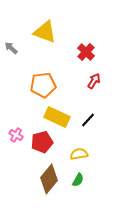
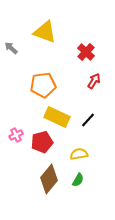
pink cross: rotated 32 degrees clockwise
